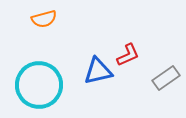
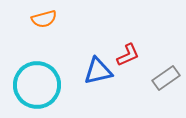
cyan circle: moved 2 px left
